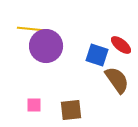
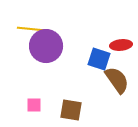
red ellipse: rotated 45 degrees counterclockwise
blue square: moved 2 px right, 4 px down
brown square: rotated 15 degrees clockwise
